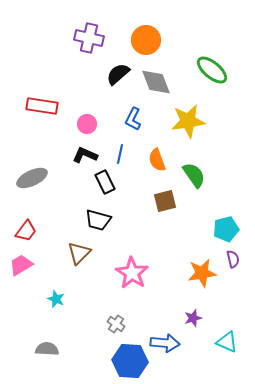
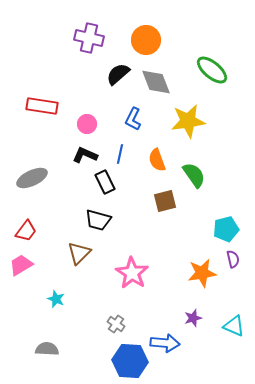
cyan triangle: moved 7 px right, 16 px up
